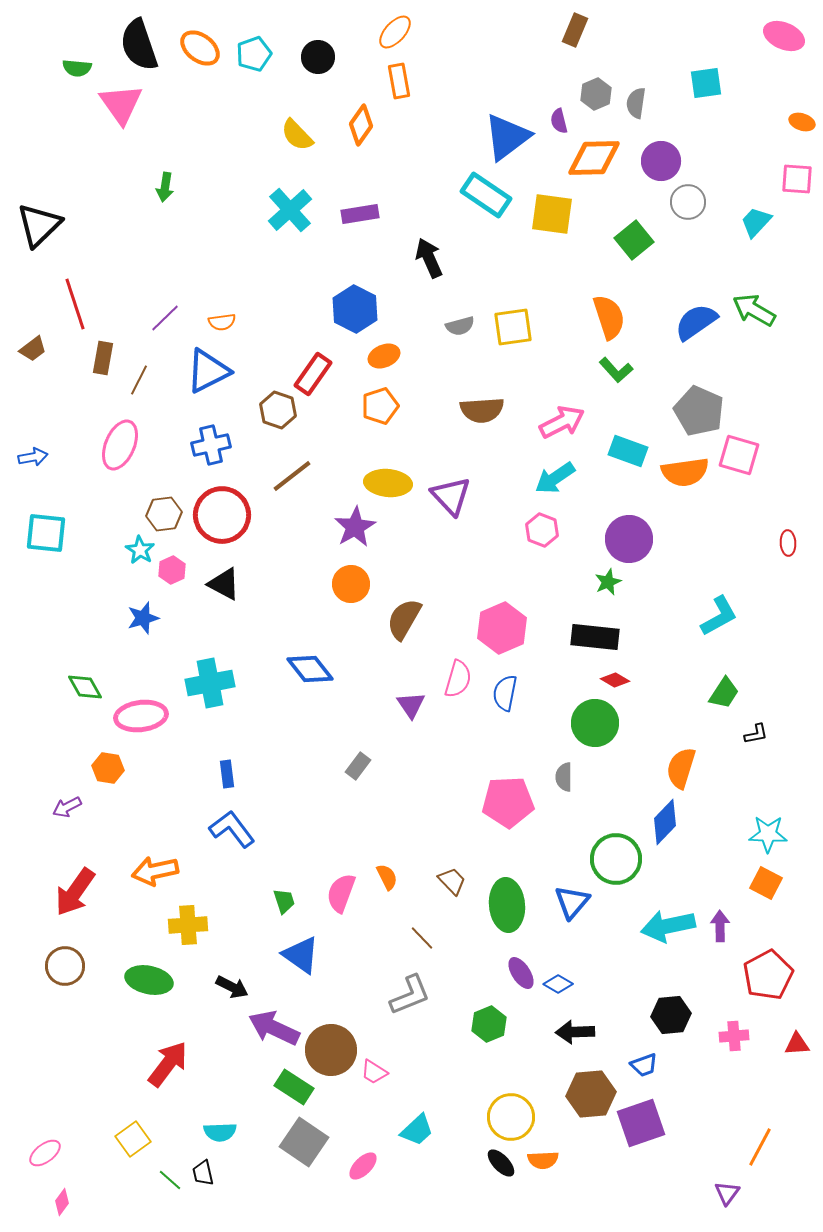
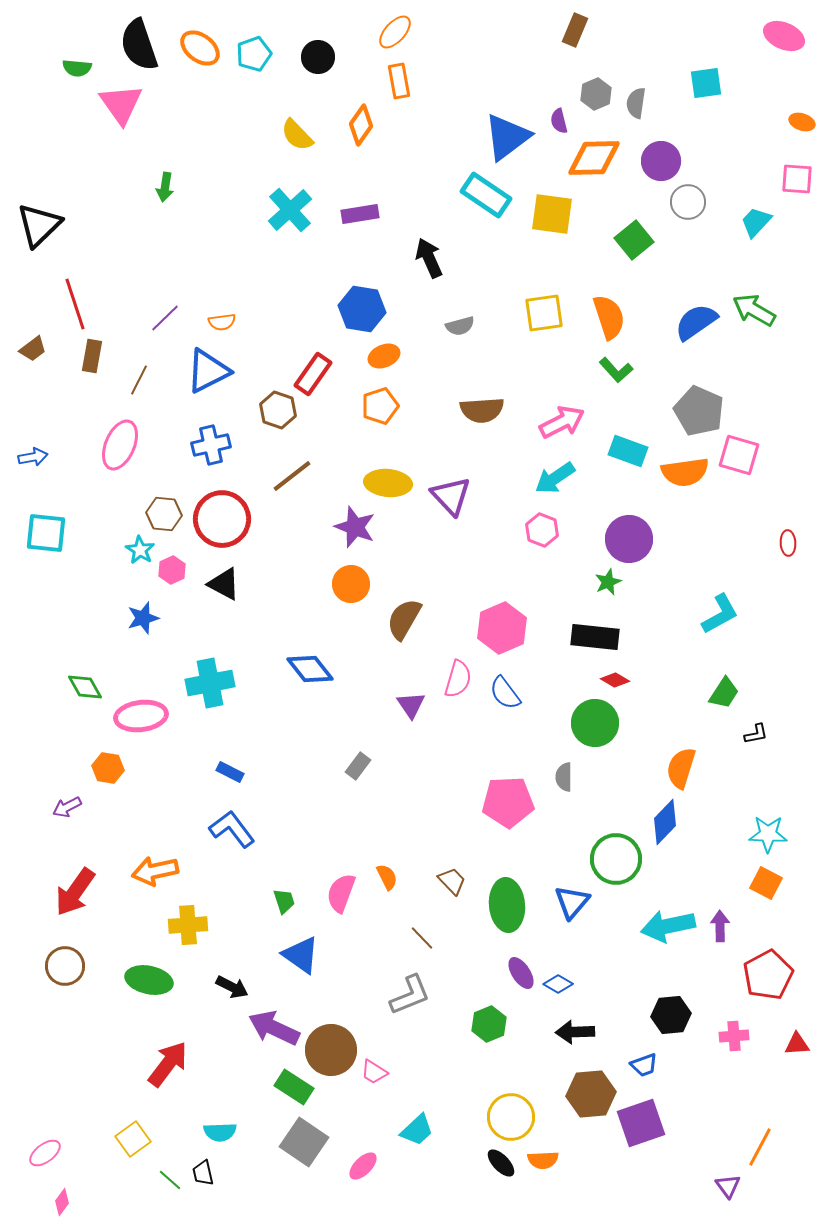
blue hexagon at (355, 309): moved 7 px right; rotated 18 degrees counterclockwise
yellow square at (513, 327): moved 31 px right, 14 px up
brown rectangle at (103, 358): moved 11 px left, 2 px up
brown hexagon at (164, 514): rotated 12 degrees clockwise
red circle at (222, 515): moved 4 px down
purple star at (355, 527): rotated 21 degrees counterclockwise
cyan L-shape at (719, 616): moved 1 px right, 2 px up
blue semicircle at (505, 693): rotated 48 degrees counterclockwise
blue rectangle at (227, 774): moved 3 px right, 2 px up; rotated 56 degrees counterclockwise
purple triangle at (727, 1193): moved 1 px right, 7 px up; rotated 12 degrees counterclockwise
